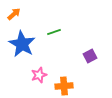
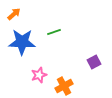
blue star: moved 2 px up; rotated 28 degrees counterclockwise
purple square: moved 4 px right, 6 px down
orange cross: rotated 24 degrees counterclockwise
